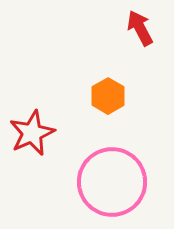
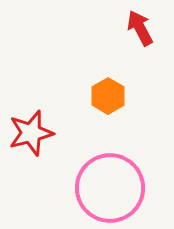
red star: moved 1 px left; rotated 9 degrees clockwise
pink circle: moved 2 px left, 6 px down
